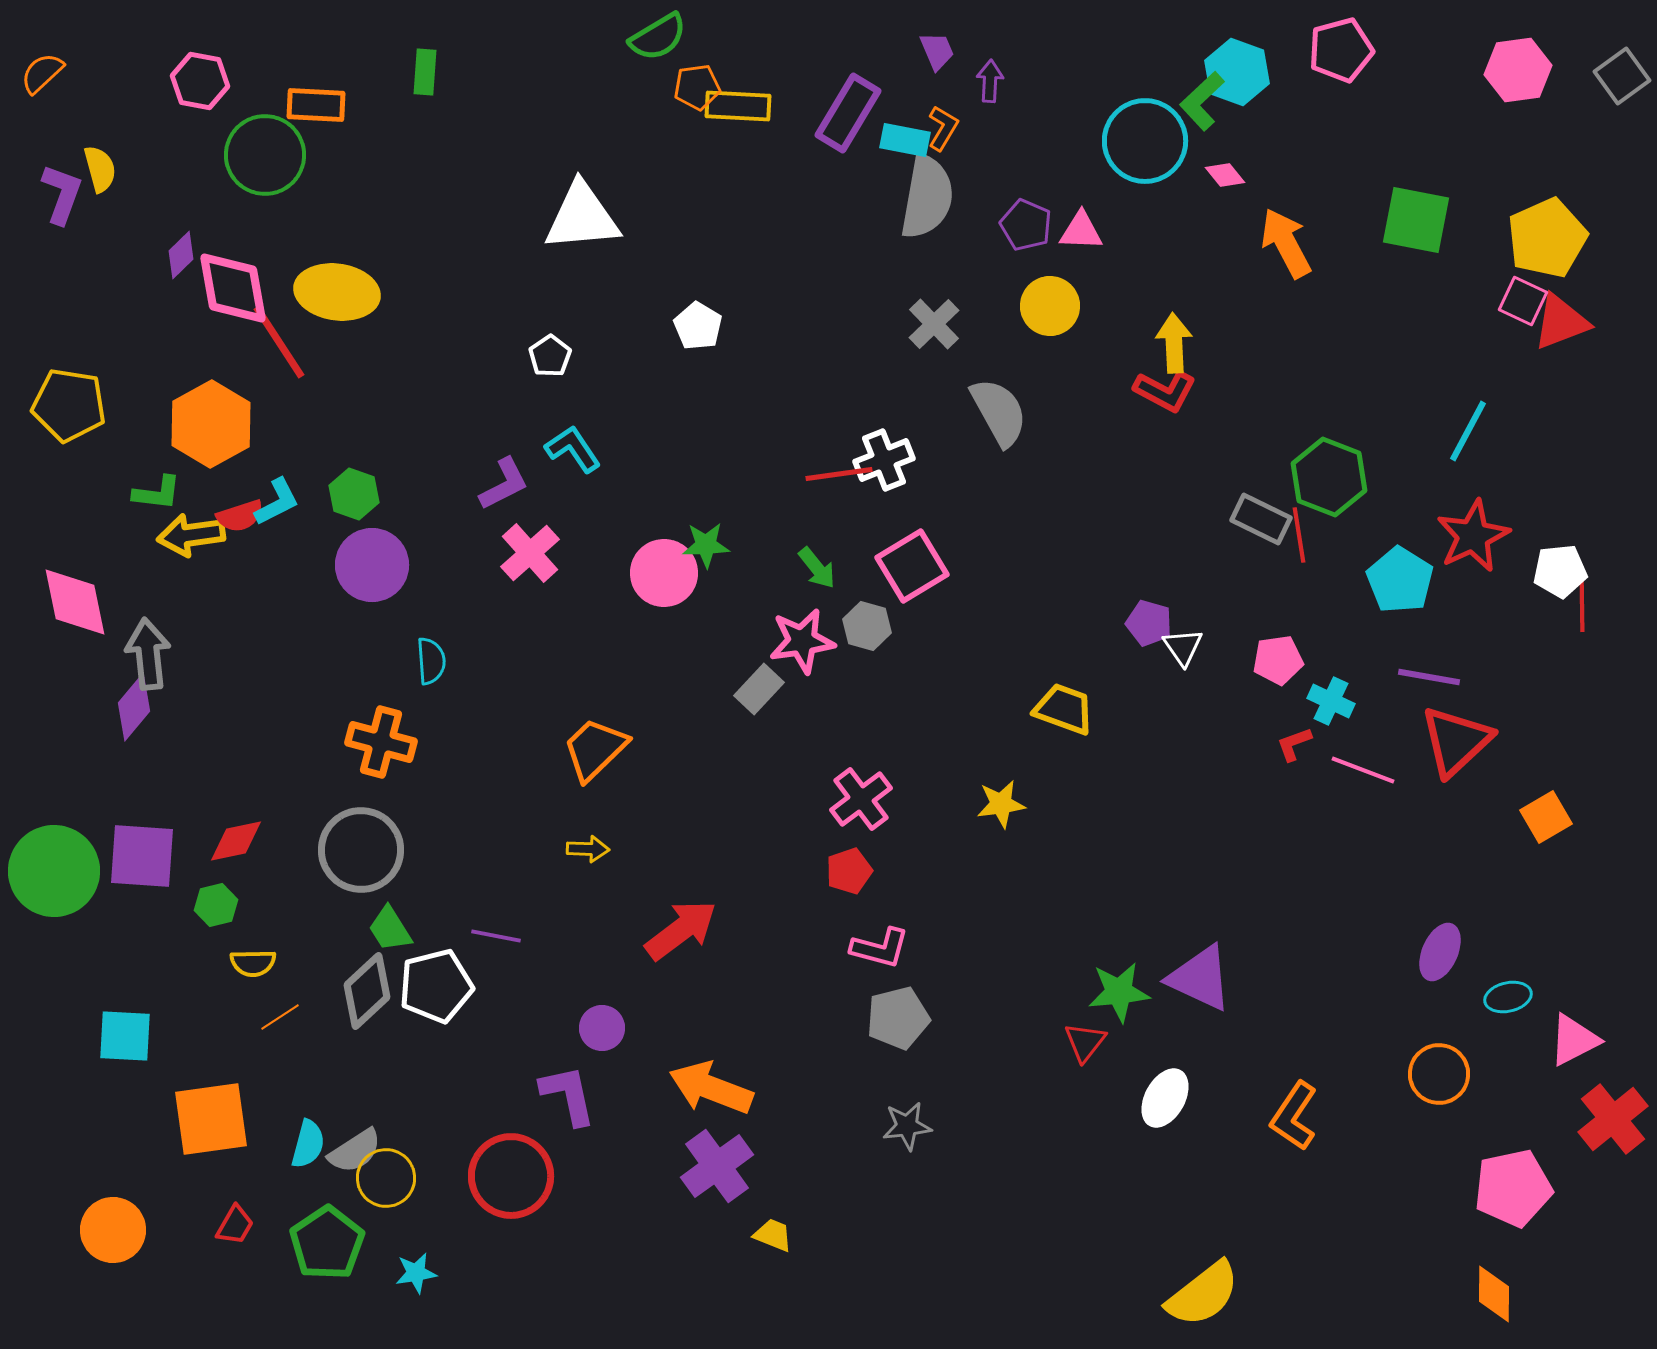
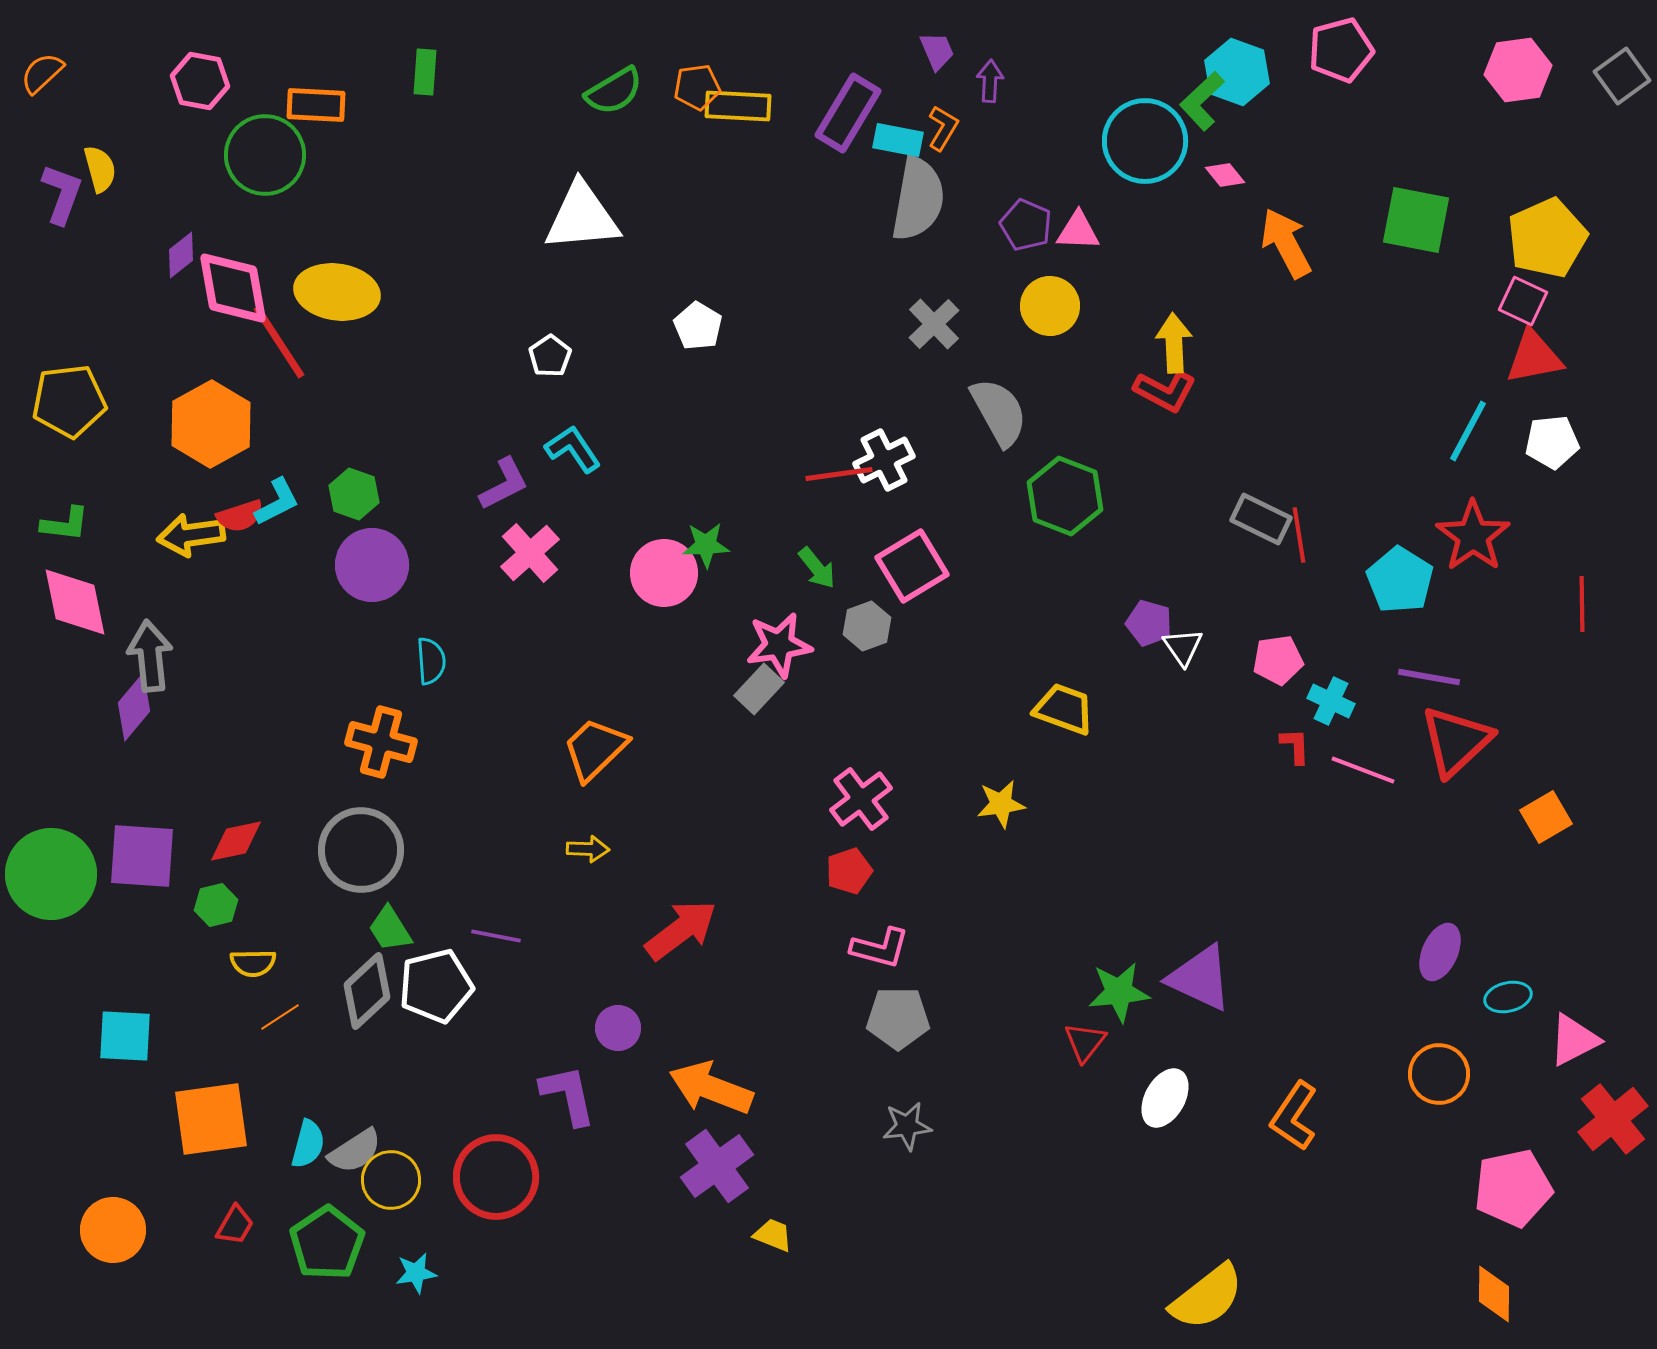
green semicircle at (658, 37): moved 44 px left, 54 px down
cyan rectangle at (905, 140): moved 7 px left
gray semicircle at (927, 197): moved 9 px left, 2 px down
pink triangle at (1081, 231): moved 3 px left
purple diamond at (181, 255): rotated 6 degrees clockwise
red triangle at (1561, 322): moved 27 px left, 35 px down; rotated 10 degrees clockwise
yellow pentagon at (69, 405): moved 4 px up; rotated 16 degrees counterclockwise
white cross at (884, 460): rotated 4 degrees counterclockwise
green hexagon at (1329, 477): moved 264 px left, 19 px down
green L-shape at (157, 493): moved 92 px left, 31 px down
red star at (1473, 536): rotated 10 degrees counterclockwise
white pentagon at (1560, 571): moved 8 px left, 129 px up
gray hexagon at (867, 626): rotated 24 degrees clockwise
pink star at (802, 641): moved 23 px left, 4 px down
gray arrow at (148, 654): moved 2 px right, 2 px down
red L-shape at (1294, 744): moved 1 px right, 2 px down; rotated 108 degrees clockwise
green circle at (54, 871): moved 3 px left, 3 px down
gray pentagon at (898, 1018): rotated 14 degrees clockwise
purple circle at (602, 1028): moved 16 px right
red circle at (511, 1176): moved 15 px left, 1 px down
yellow circle at (386, 1178): moved 5 px right, 2 px down
yellow semicircle at (1203, 1294): moved 4 px right, 3 px down
